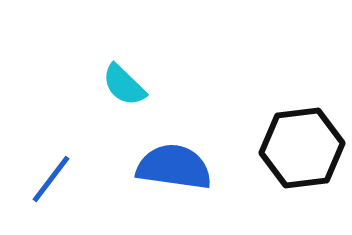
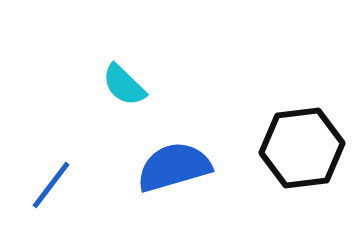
blue semicircle: rotated 24 degrees counterclockwise
blue line: moved 6 px down
